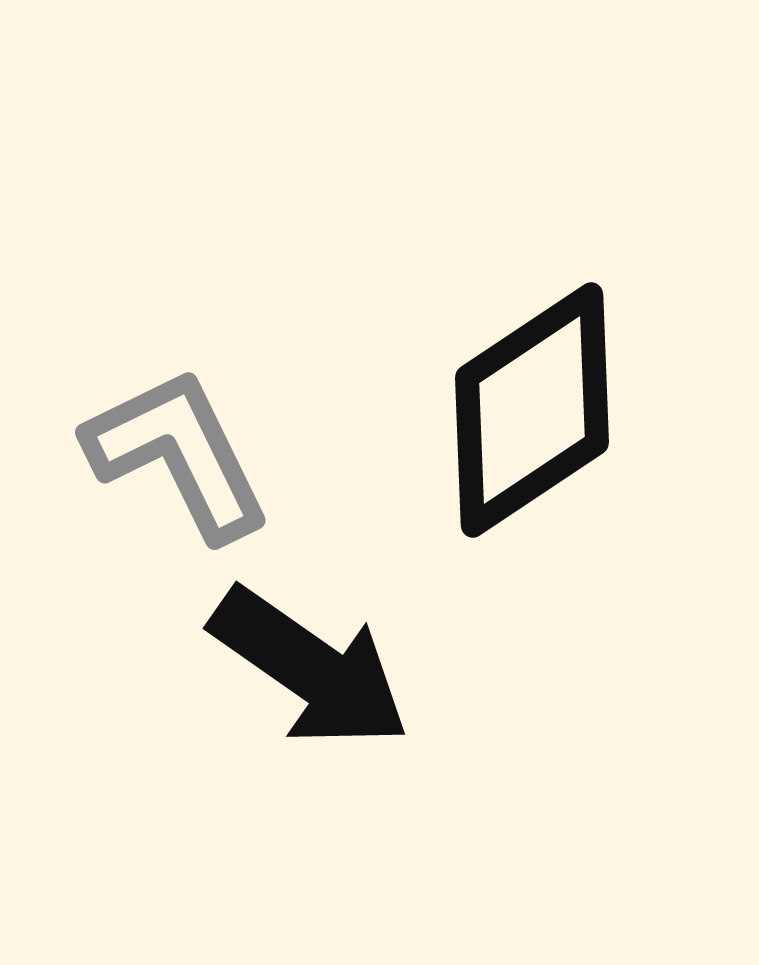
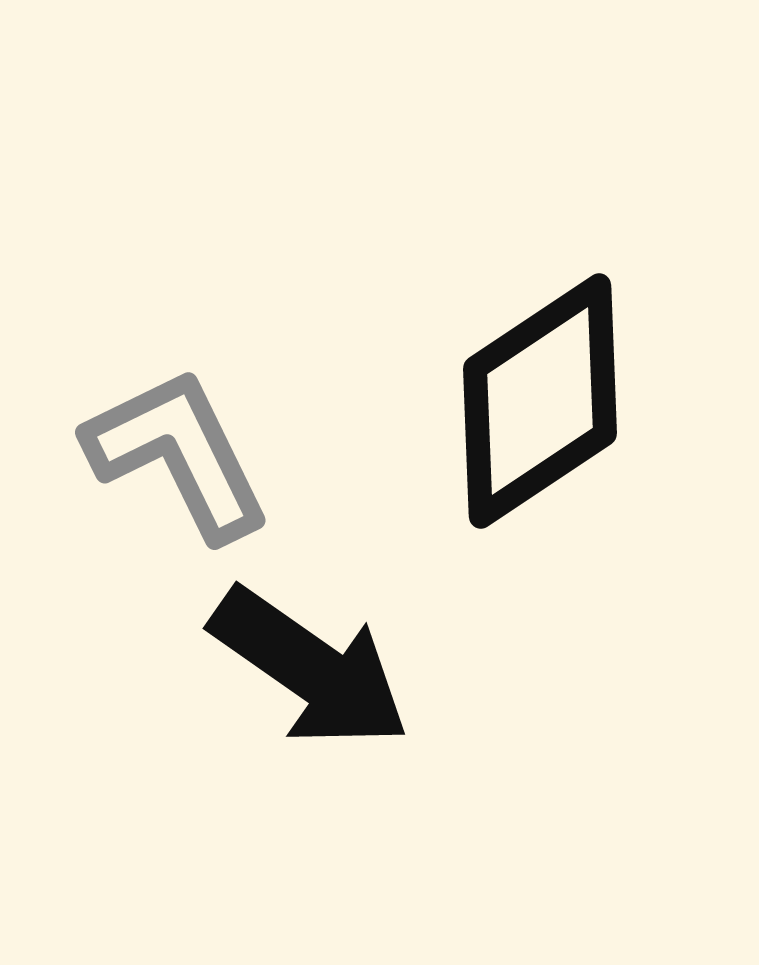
black diamond: moved 8 px right, 9 px up
